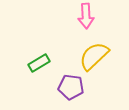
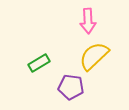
pink arrow: moved 2 px right, 5 px down
